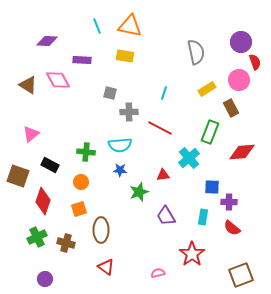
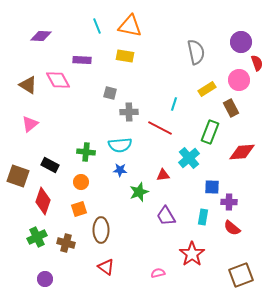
purple diamond at (47, 41): moved 6 px left, 5 px up
red semicircle at (255, 62): moved 2 px right, 1 px down
cyan line at (164, 93): moved 10 px right, 11 px down
pink triangle at (31, 134): moved 1 px left, 10 px up
